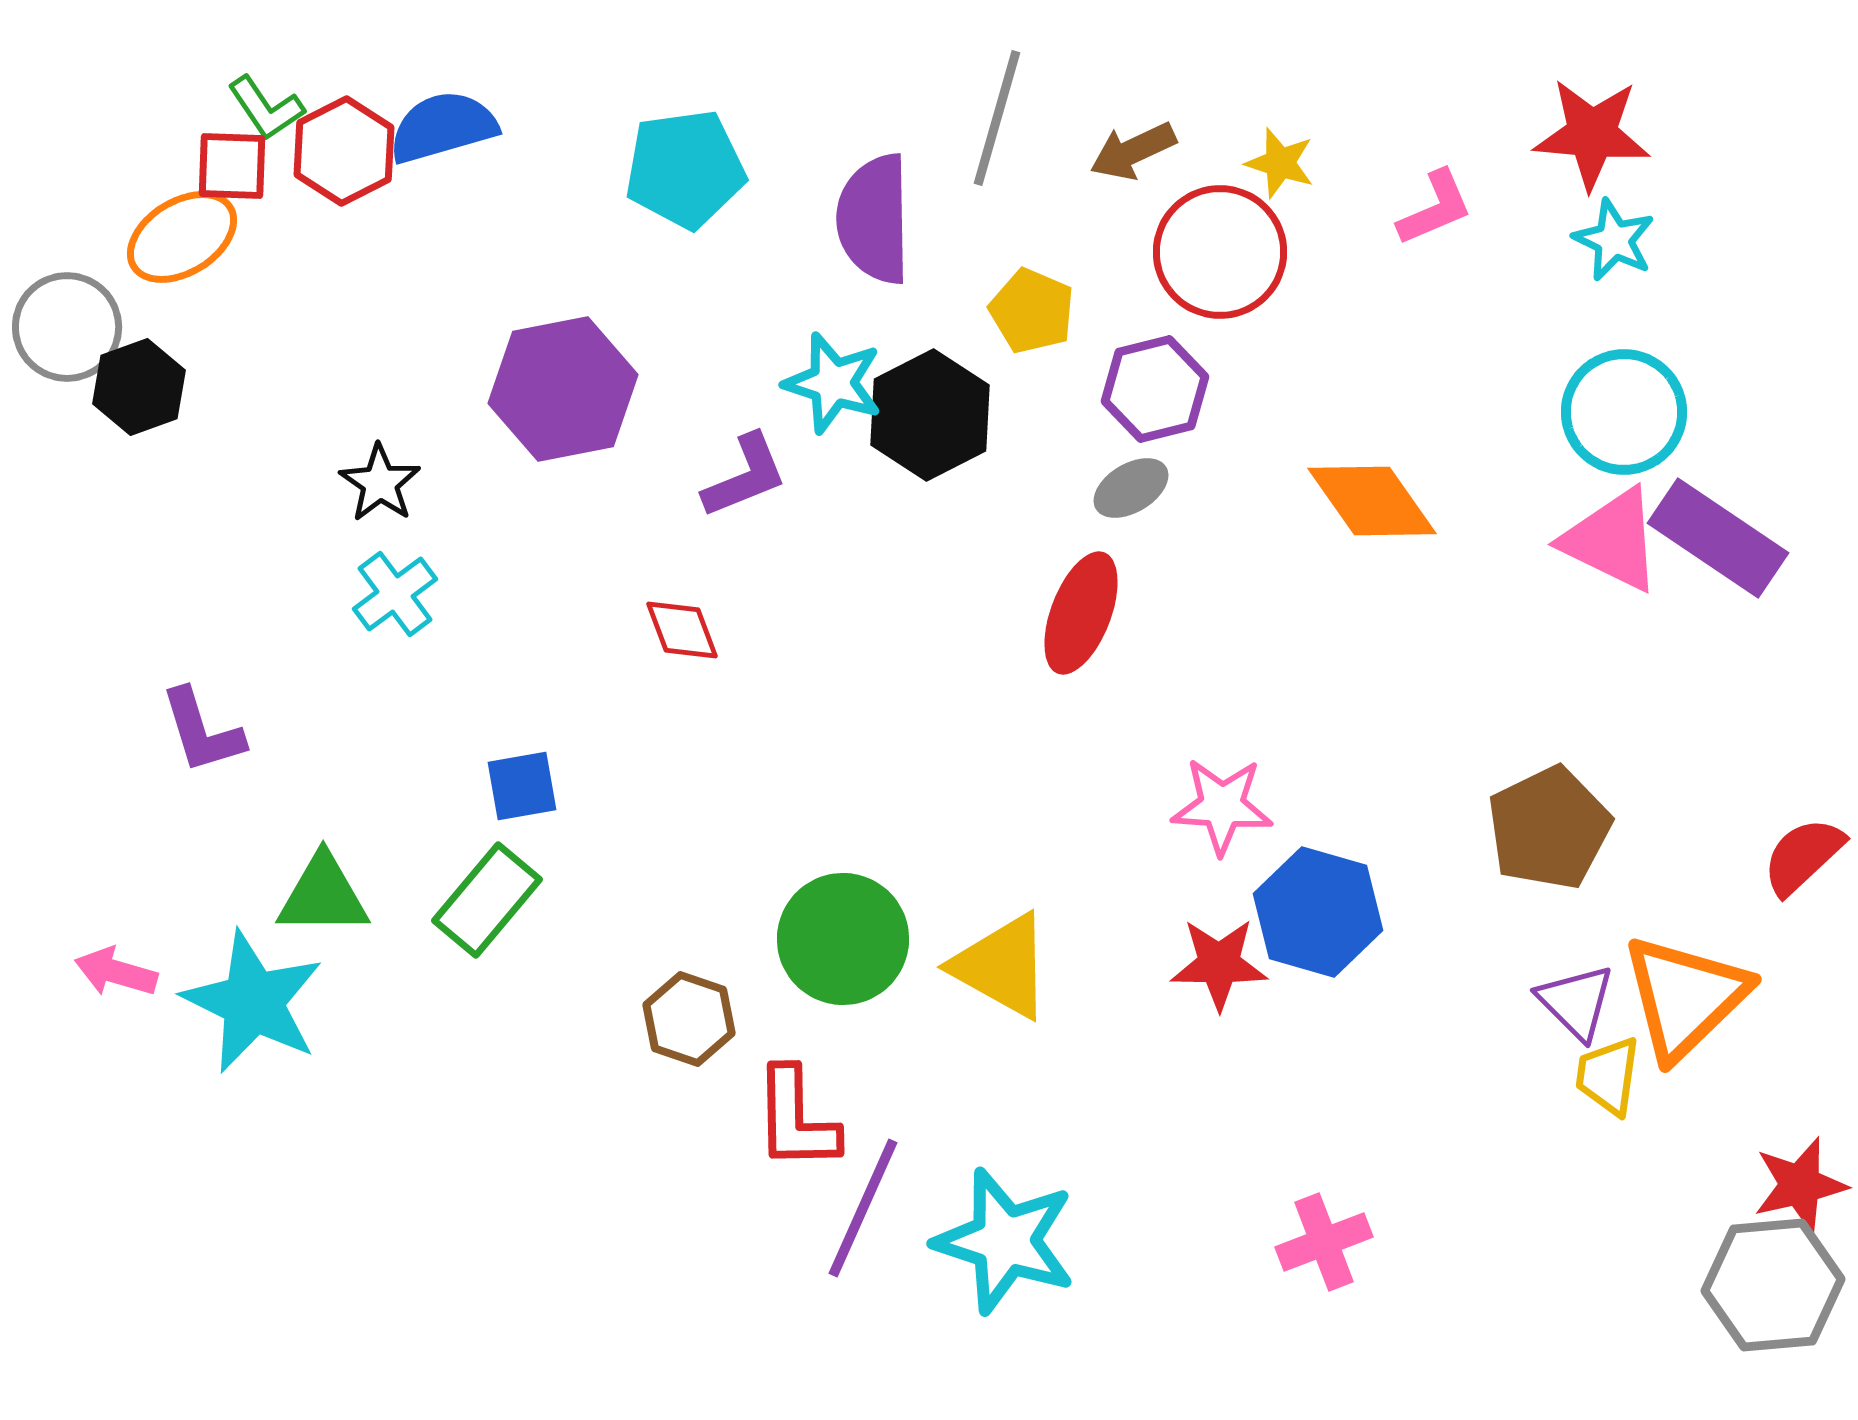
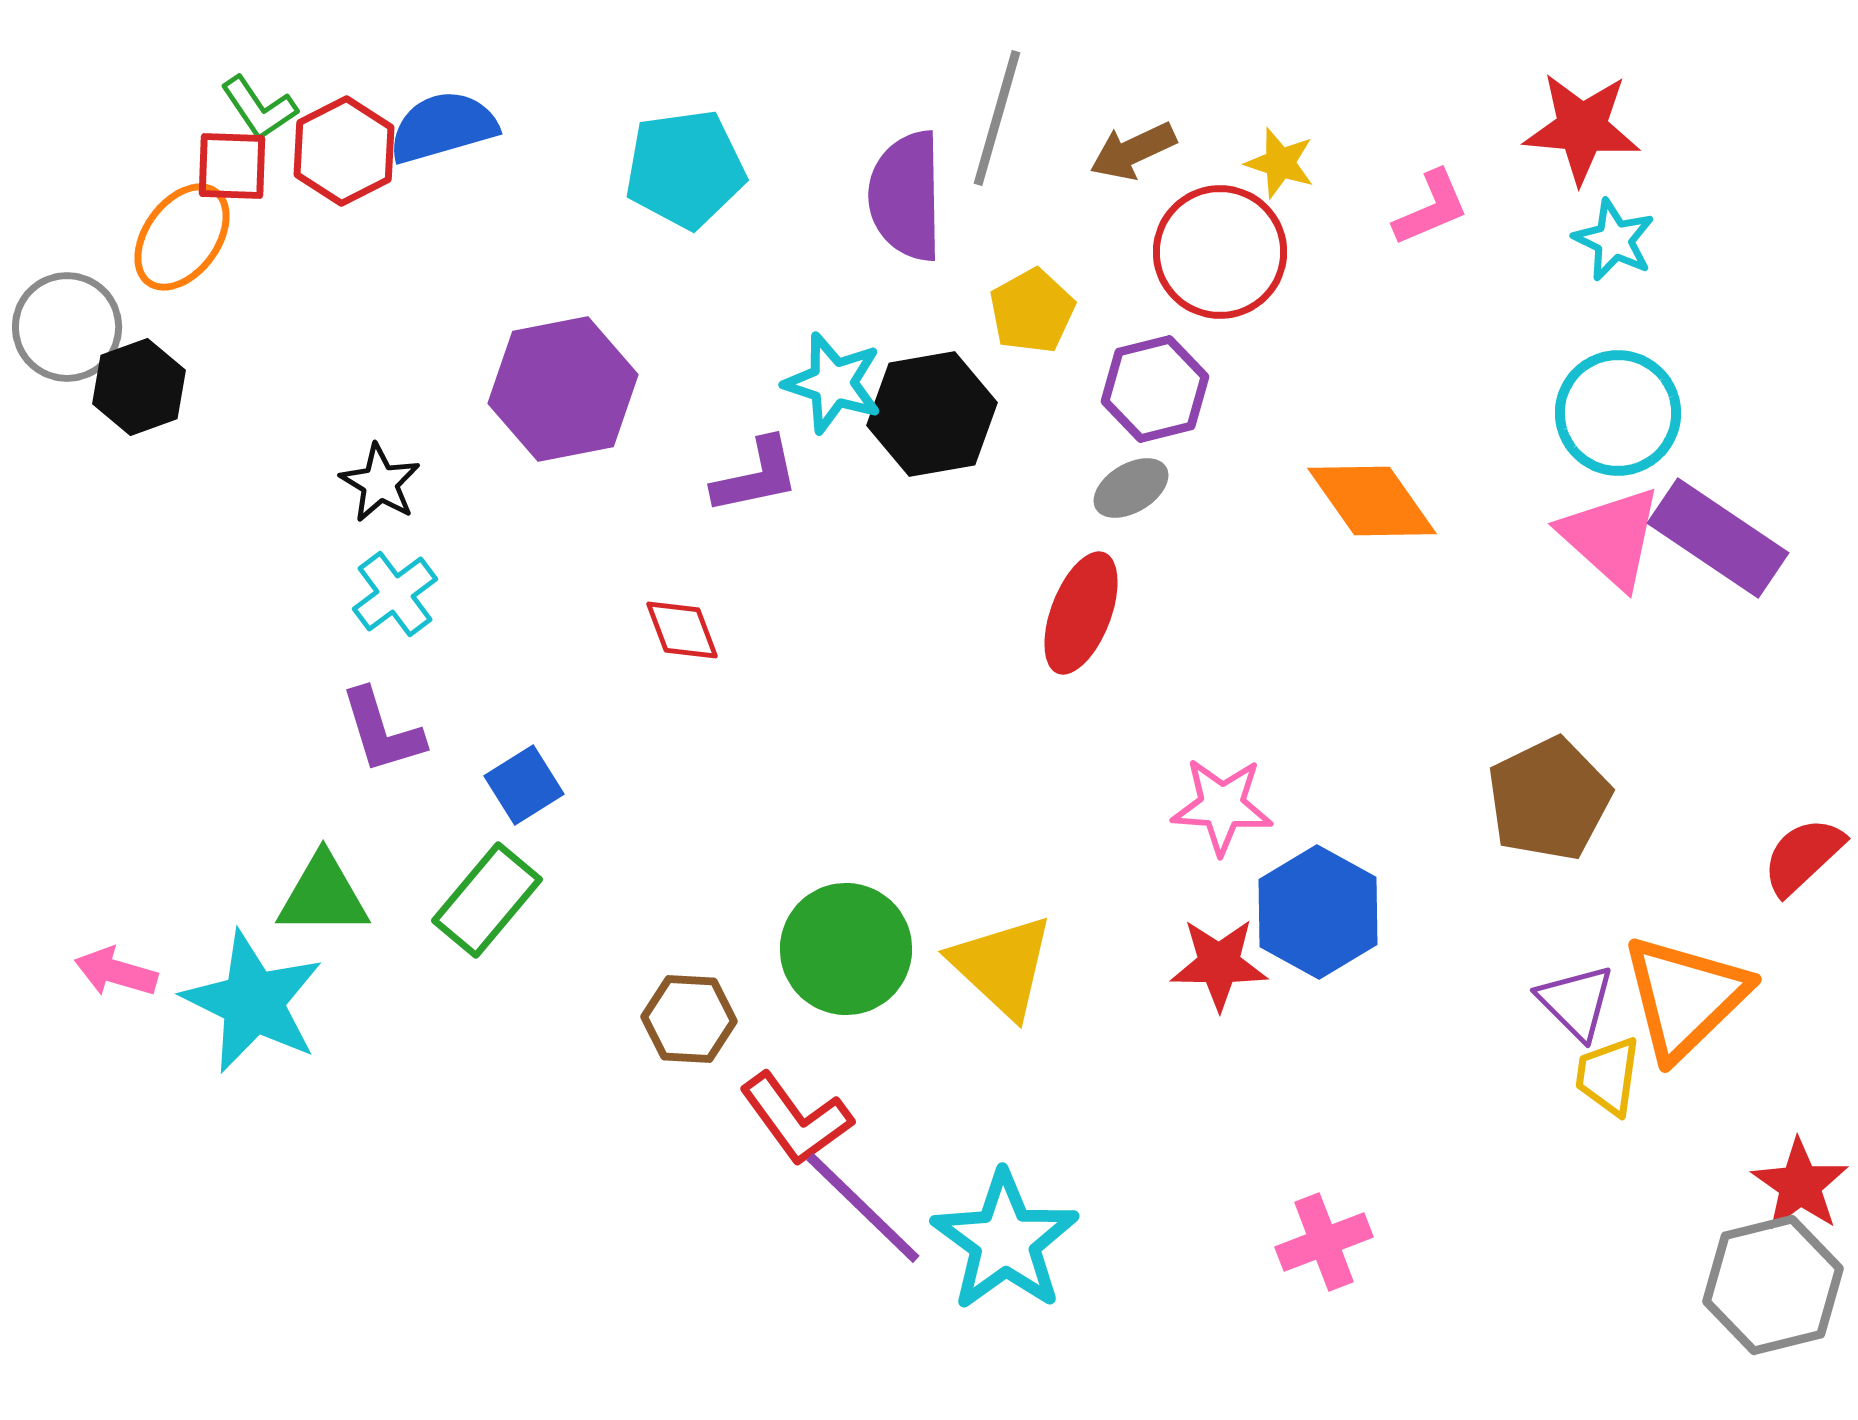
green L-shape at (266, 108): moved 7 px left
red star at (1592, 134): moved 10 px left, 6 px up
pink L-shape at (1435, 208): moved 4 px left
purple semicircle at (874, 219): moved 32 px right, 23 px up
orange ellipse at (182, 237): rotated 22 degrees counterclockwise
yellow pentagon at (1032, 311): rotated 20 degrees clockwise
cyan circle at (1624, 412): moved 6 px left, 1 px down
black hexagon at (930, 415): moved 2 px right, 1 px up; rotated 17 degrees clockwise
purple L-shape at (745, 476): moved 11 px right; rotated 10 degrees clockwise
black star at (380, 483): rotated 4 degrees counterclockwise
pink triangle at (1612, 540): moved 1 px left, 3 px up; rotated 16 degrees clockwise
purple L-shape at (202, 731): moved 180 px right
blue square at (522, 786): moved 2 px right, 1 px up; rotated 22 degrees counterclockwise
brown pentagon at (1549, 828): moved 29 px up
blue hexagon at (1318, 912): rotated 13 degrees clockwise
green circle at (843, 939): moved 3 px right, 10 px down
yellow triangle at (1002, 966): rotated 14 degrees clockwise
brown hexagon at (689, 1019): rotated 16 degrees counterclockwise
red L-shape at (796, 1119): rotated 35 degrees counterclockwise
red star at (1800, 1185): rotated 24 degrees counterclockwise
purple line at (863, 1208): rotated 70 degrees counterclockwise
cyan star at (1005, 1241): rotated 18 degrees clockwise
gray hexagon at (1773, 1285): rotated 9 degrees counterclockwise
